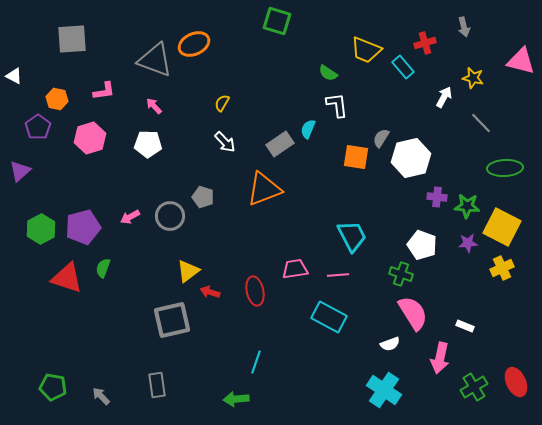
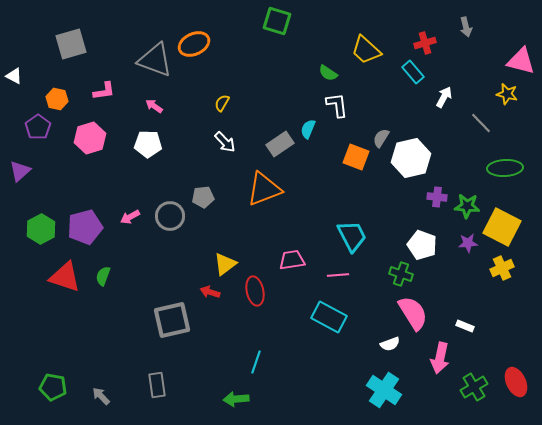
gray arrow at (464, 27): moved 2 px right
gray square at (72, 39): moved 1 px left, 5 px down; rotated 12 degrees counterclockwise
yellow trapezoid at (366, 50): rotated 20 degrees clockwise
cyan rectangle at (403, 67): moved 10 px right, 5 px down
yellow star at (473, 78): moved 34 px right, 16 px down
pink arrow at (154, 106): rotated 12 degrees counterclockwise
orange square at (356, 157): rotated 12 degrees clockwise
gray pentagon at (203, 197): rotated 25 degrees counterclockwise
purple pentagon at (83, 227): moved 2 px right
green semicircle at (103, 268): moved 8 px down
pink trapezoid at (295, 269): moved 3 px left, 9 px up
yellow triangle at (188, 271): moved 37 px right, 7 px up
red triangle at (67, 278): moved 2 px left, 1 px up
